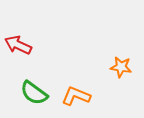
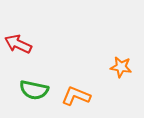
red arrow: moved 1 px up
green semicircle: moved 3 px up; rotated 24 degrees counterclockwise
